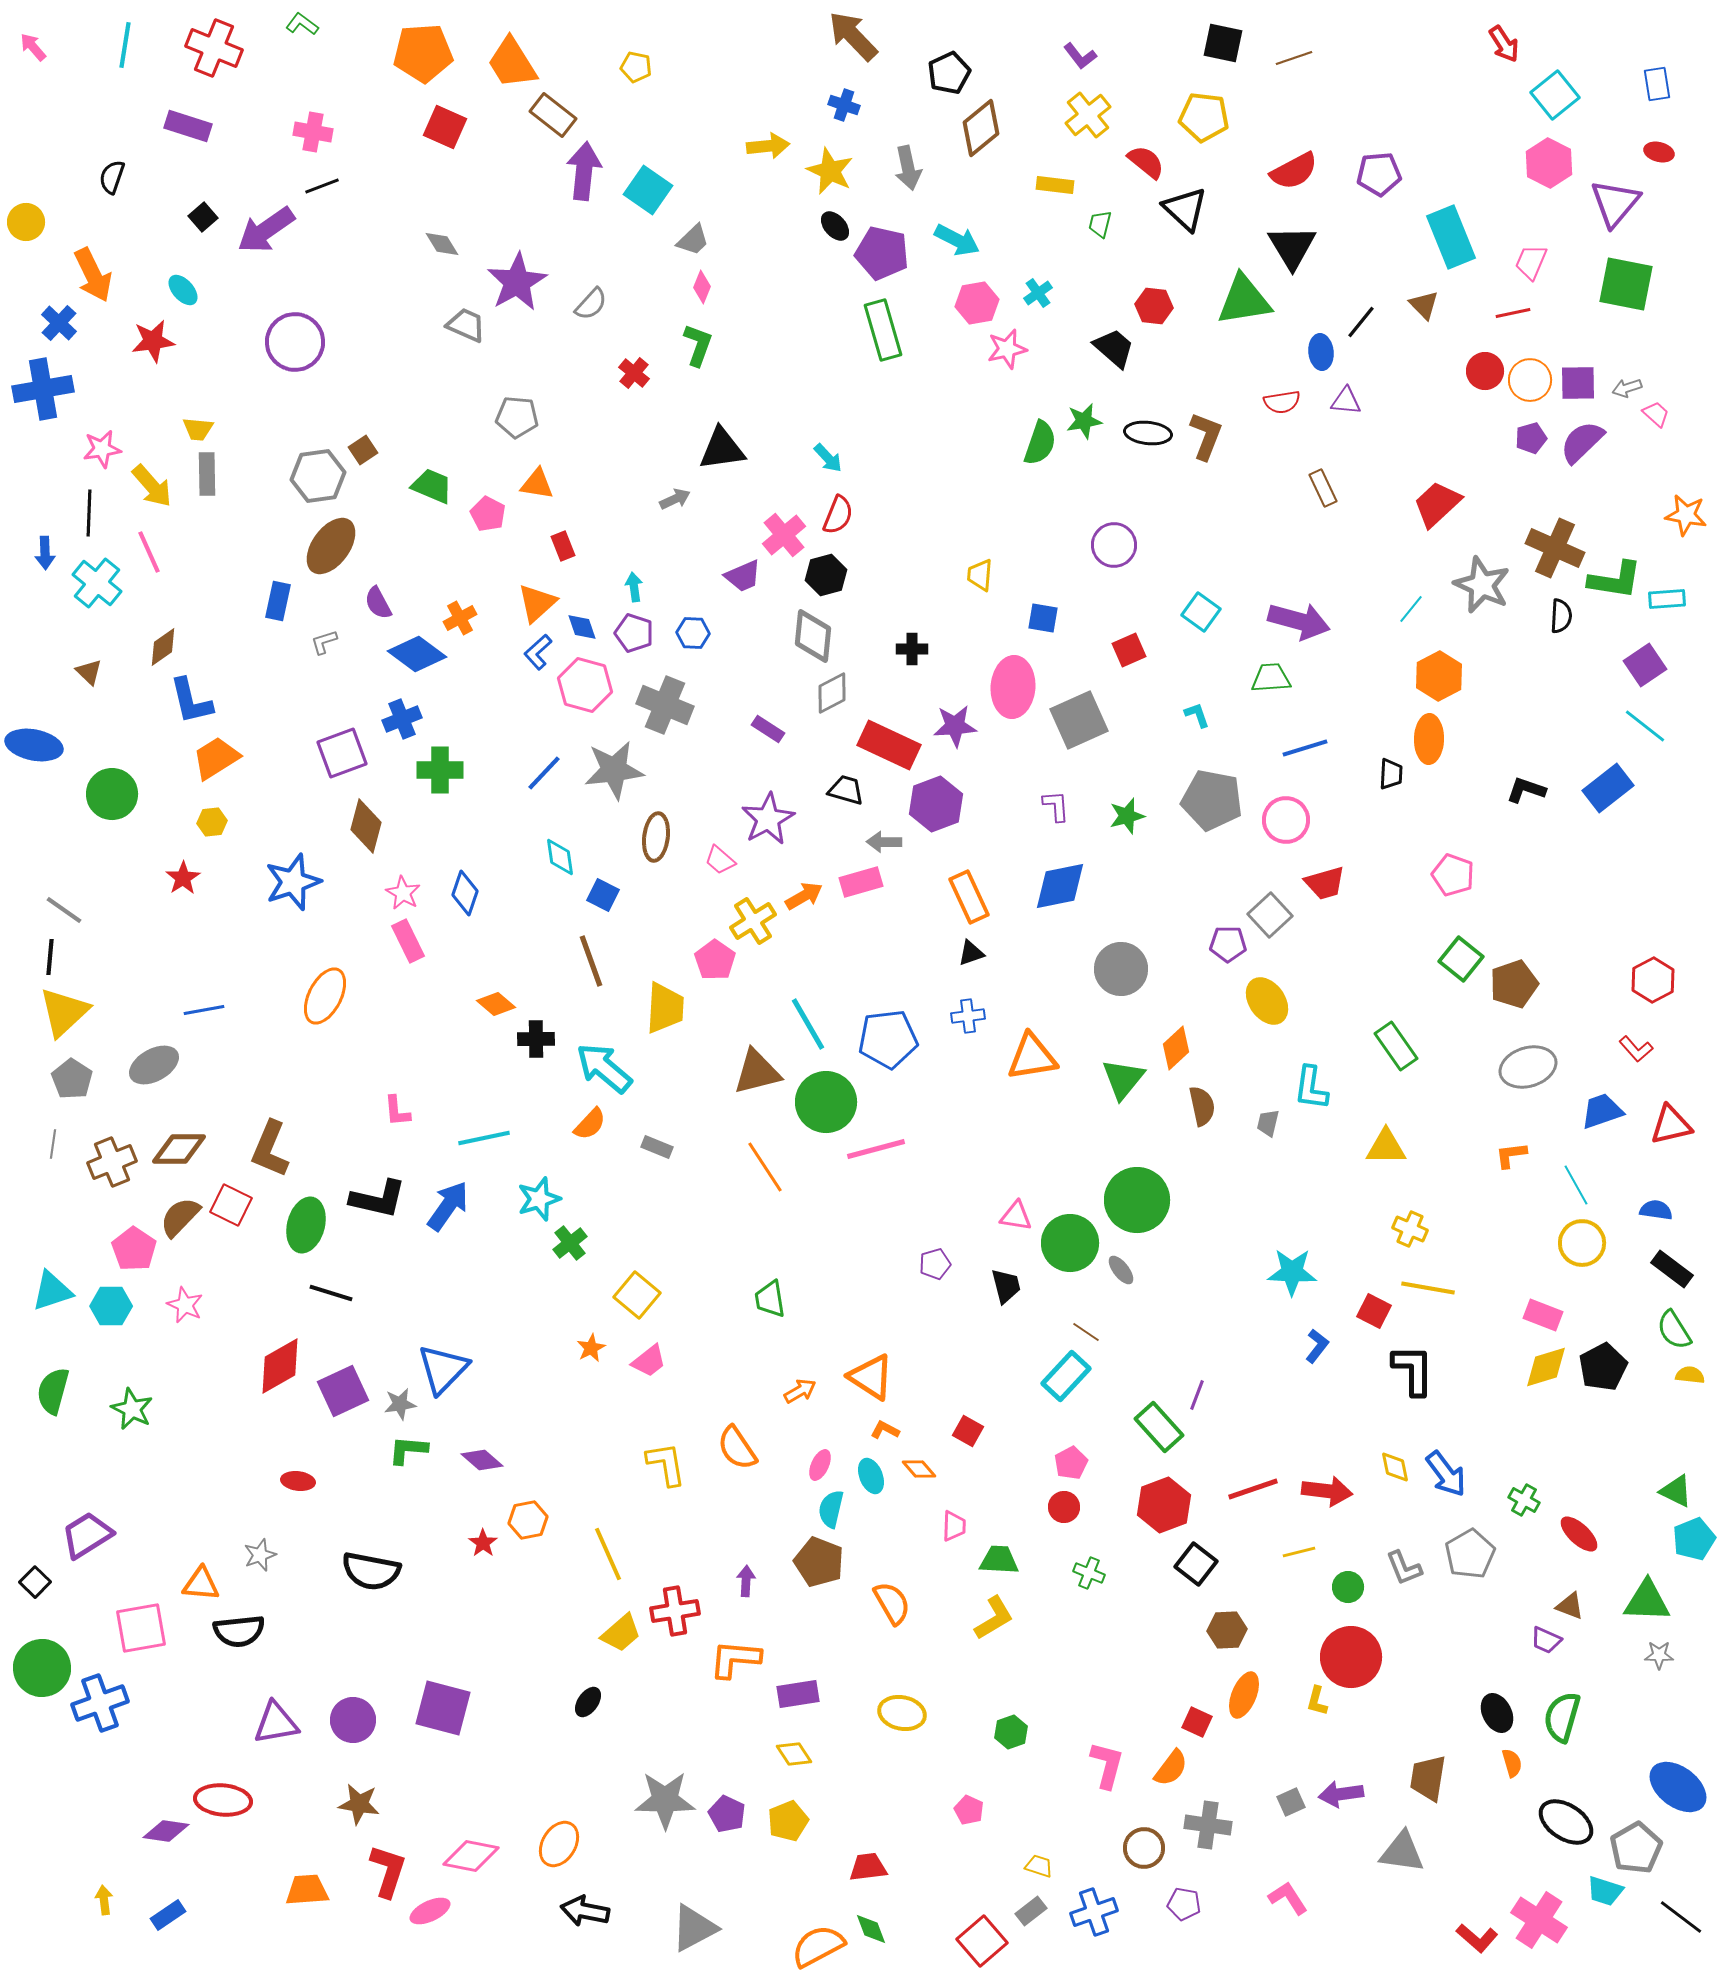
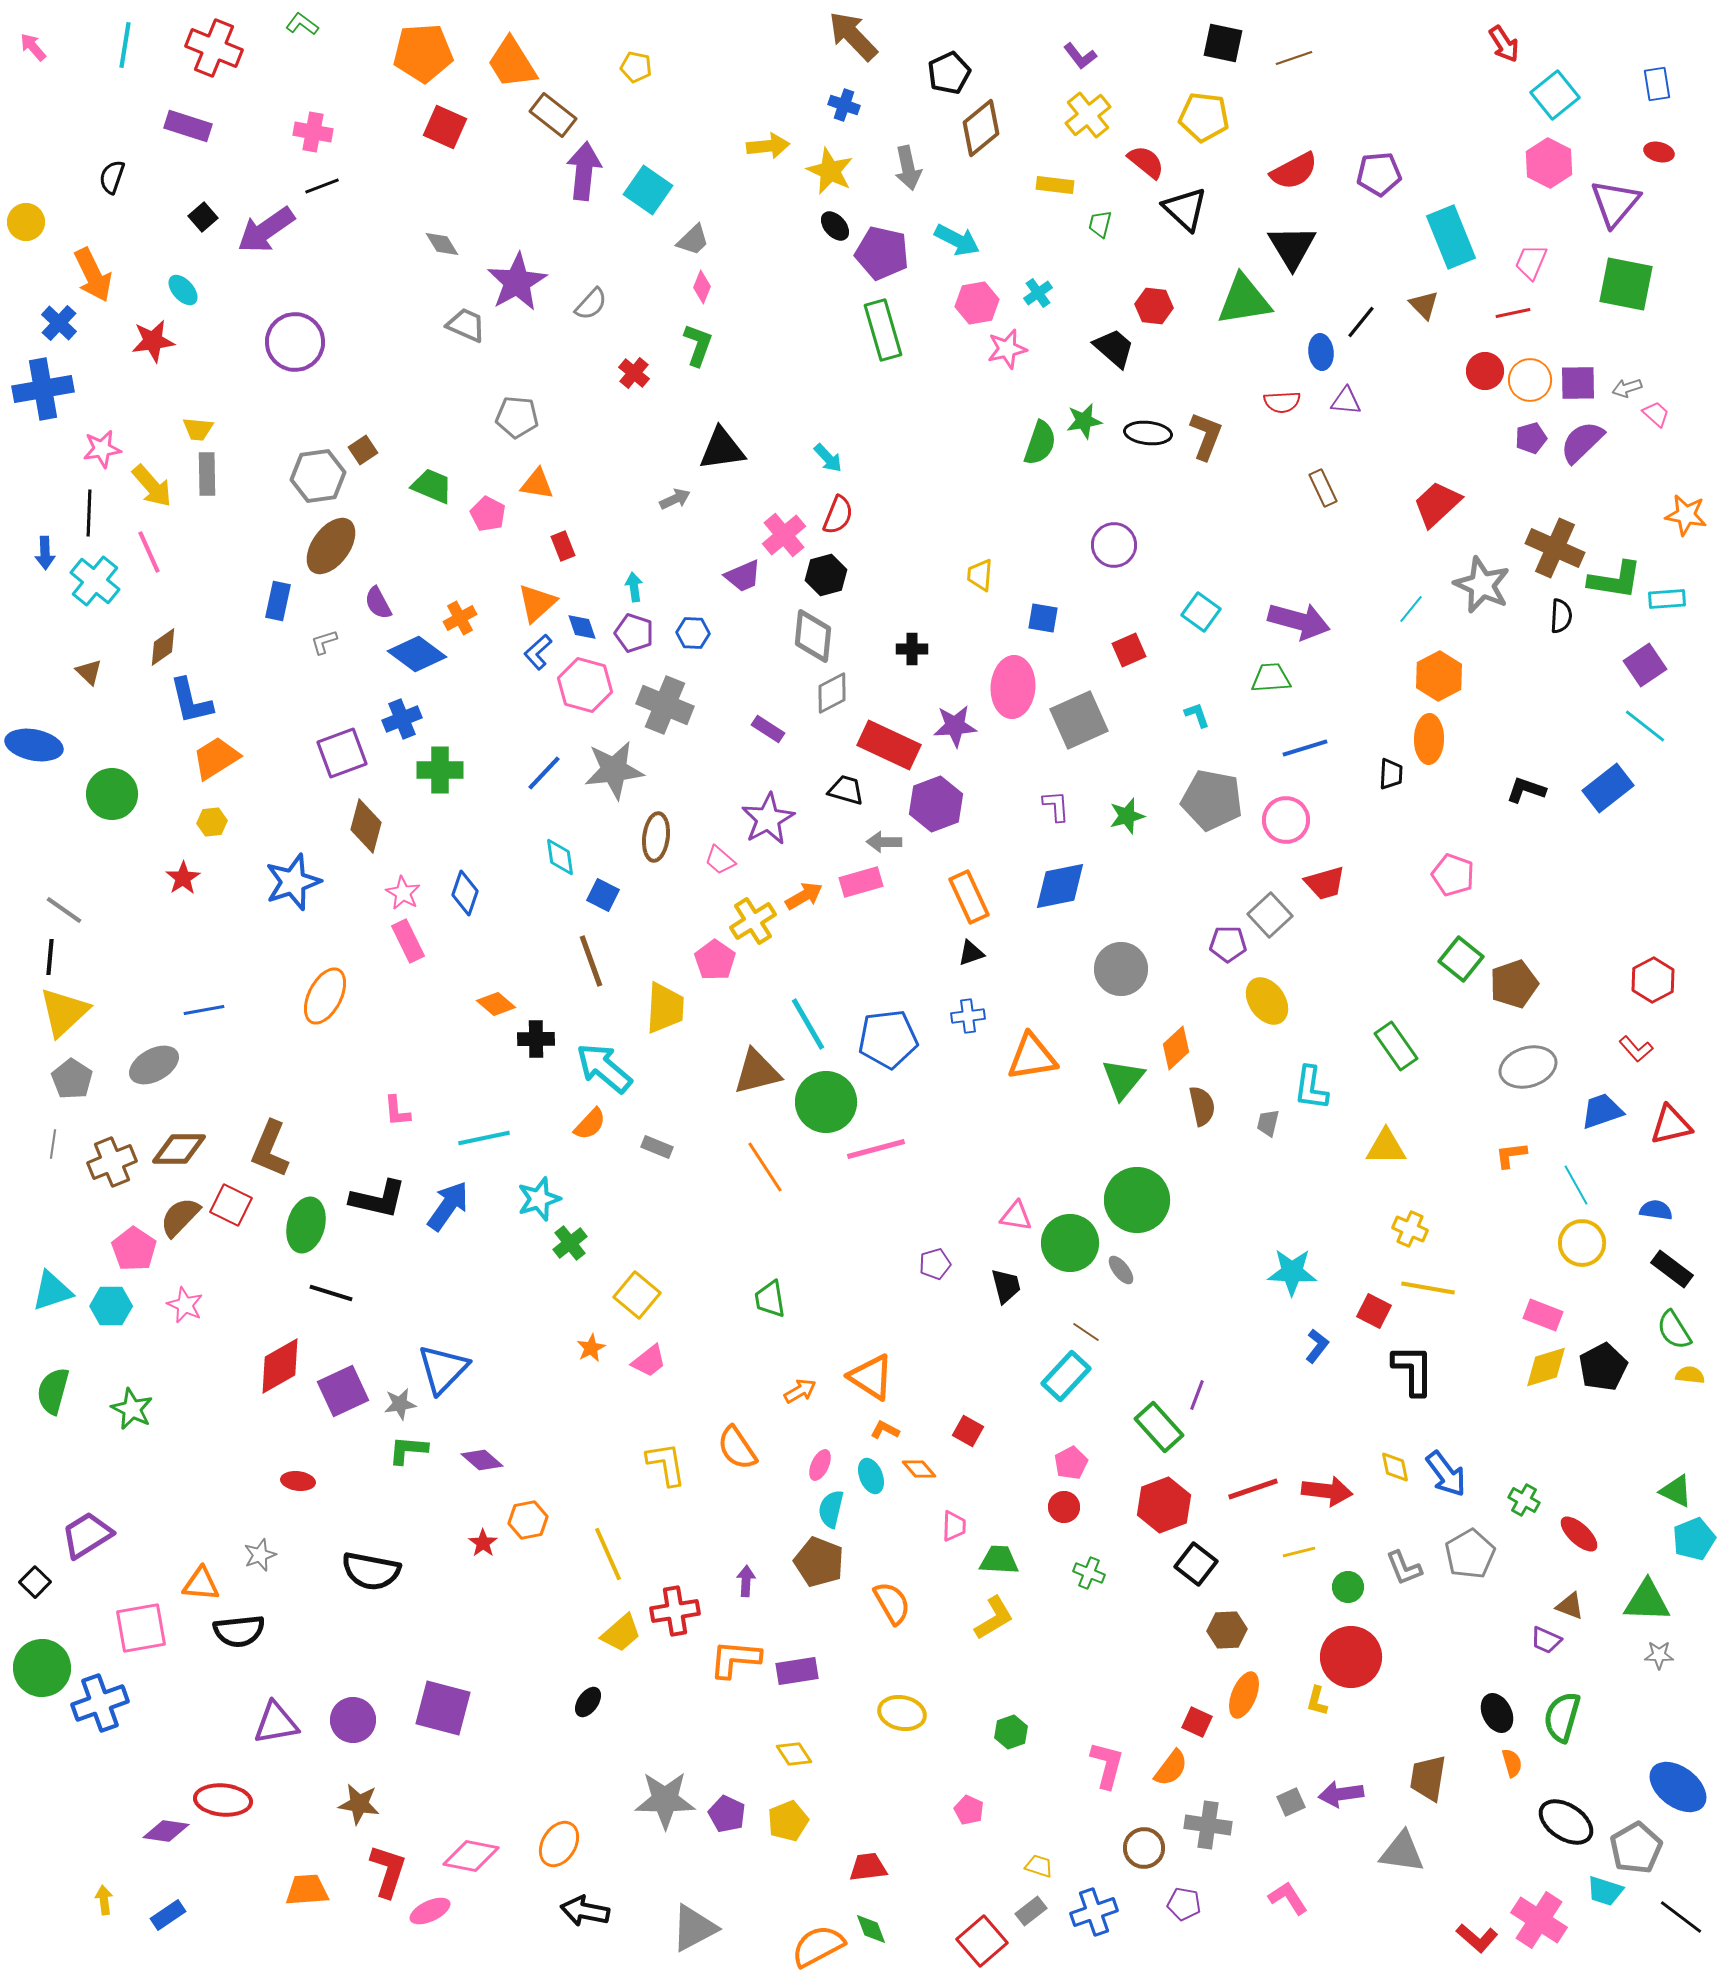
red semicircle at (1282, 402): rotated 6 degrees clockwise
cyan cross at (97, 583): moved 2 px left, 2 px up
purple rectangle at (798, 1694): moved 1 px left, 23 px up
